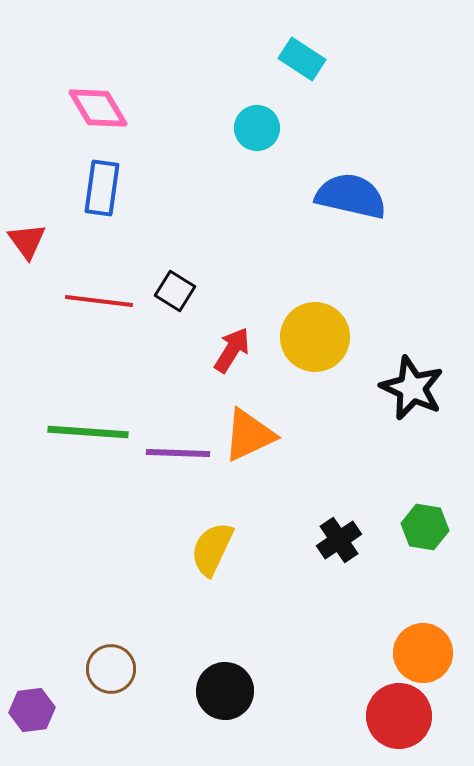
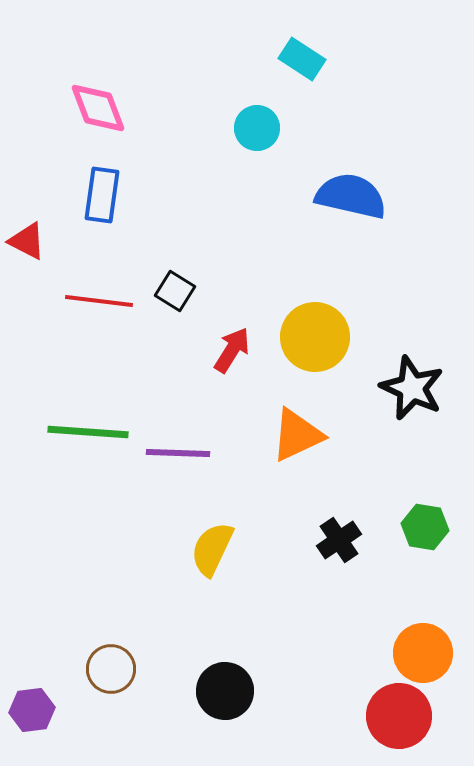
pink diamond: rotated 10 degrees clockwise
blue rectangle: moved 7 px down
red triangle: rotated 27 degrees counterclockwise
orange triangle: moved 48 px right
